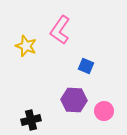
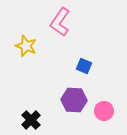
pink L-shape: moved 8 px up
blue square: moved 2 px left
black cross: rotated 30 degrees counterclockwise
